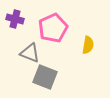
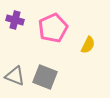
purple cross: moved 1 px down
yellow semicircle: rotated 18 degrees clockwise
gray triangle: moved 15 px left, 23 px down
